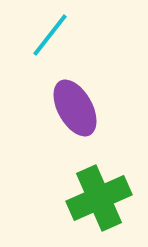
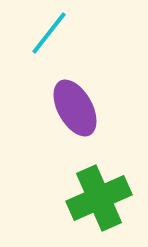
cyan line: moved 1 px left, 2 px up
